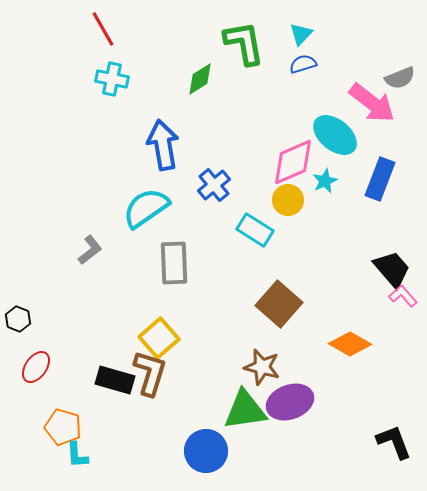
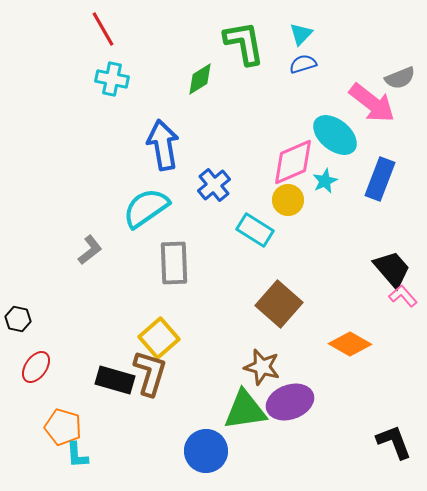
black hexagon: rotated 10 degrees counterclockwise
